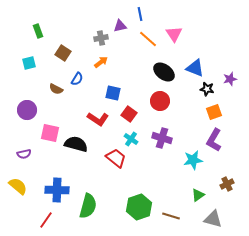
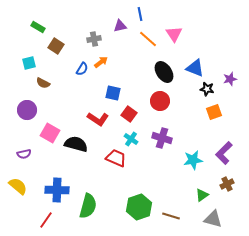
green rectangle: moved 4 px up; rotated 40 degrees counterclockwise
gray cross: moved 7 px left, 1 px down
brown square: moved 7 px left, 7 px up
black ellipse: rotated 20 degrees clockwise
blue semicircle: moved 5 px right, 10 px up
brown semicircle: moved 13 px left, 6 px up
pink square: rotated 18 degrees clockwise
purple L-shape: moved 10 px right, 13 px down; rotated 15 degrees clockwise
red trapezoid: rotated 15 degrees counterclockwise
green triangle: moved 4 px right
